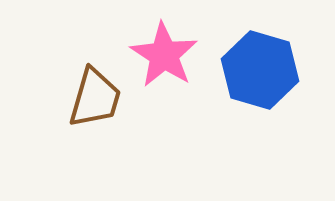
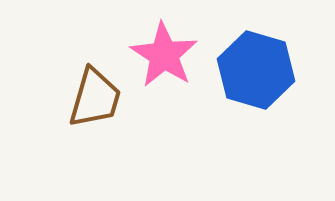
blue hexagon: moved 4 px left
